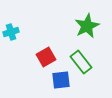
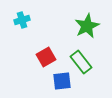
cyan cross: moved 11 px right, 12 px up
blue square: moved 1 px right, 1 px down
